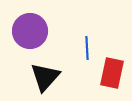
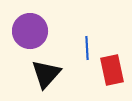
red rectangle: moved 3 px up; rotated 24 degrees counterclockwise
black triangle: moved 1 px right, 3 px up
